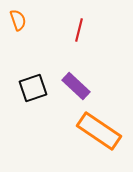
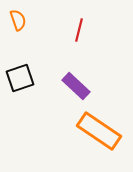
black square: moved 13 px left, 10 px up
